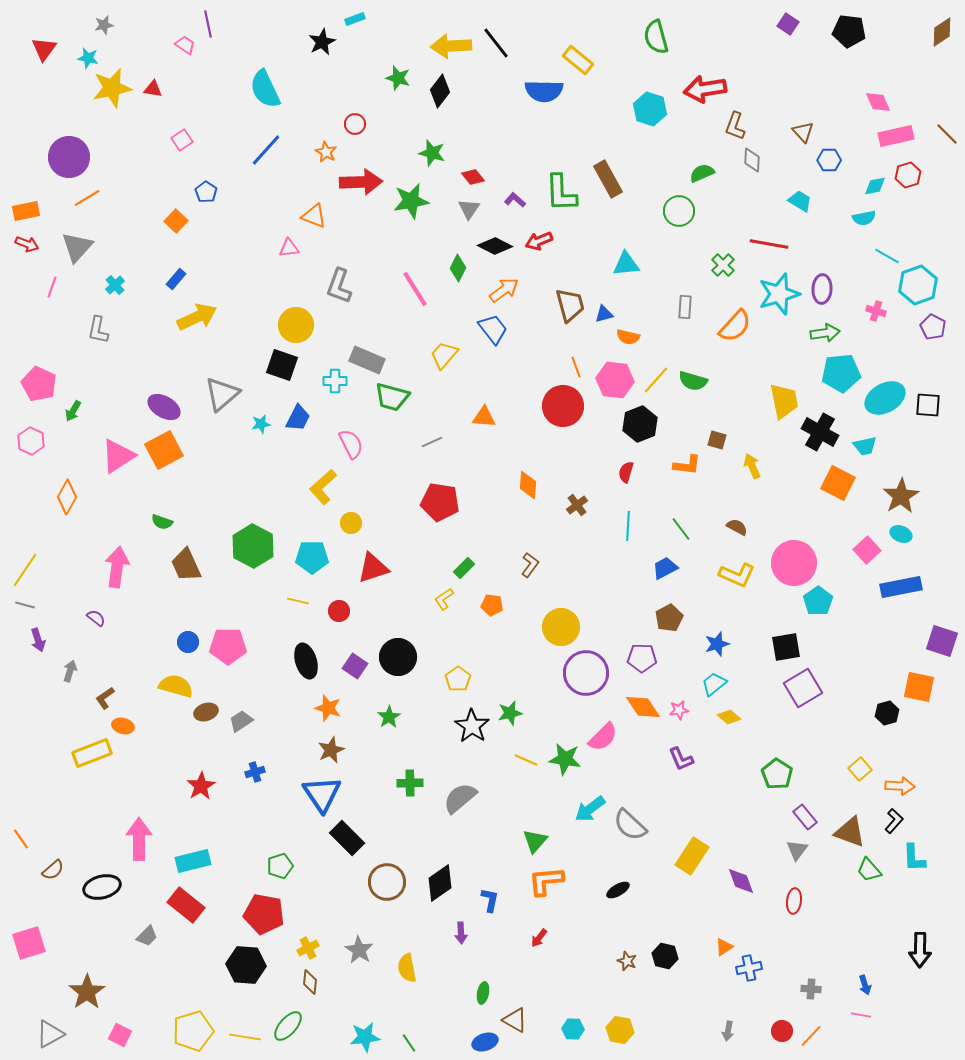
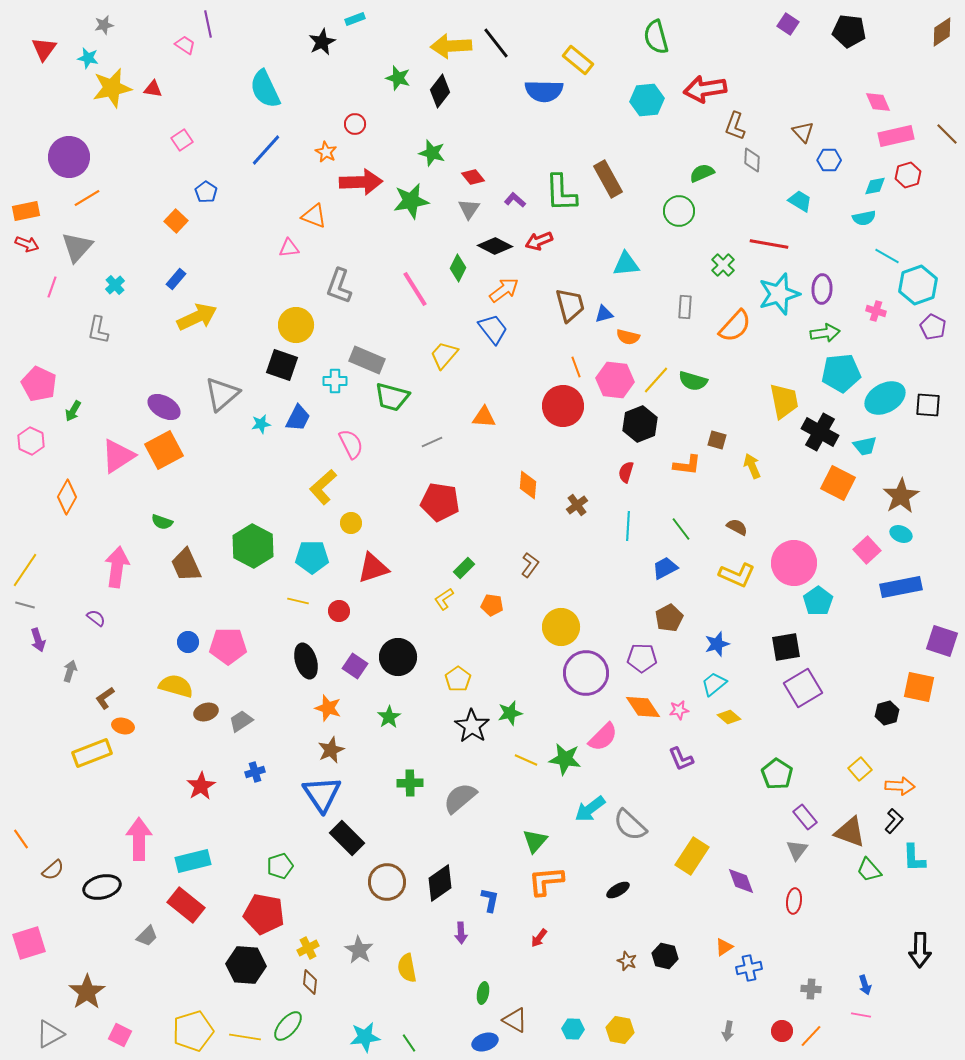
cyan hexagon at (650, 109): moved 3 px left, 9 px up; rotated 24 degrees counterclockwise
